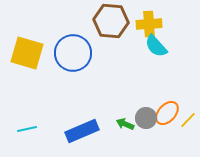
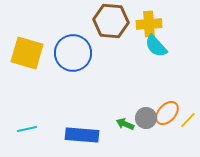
blue rectangle: moved 4 px down; rotated 28 degrees clockwise
